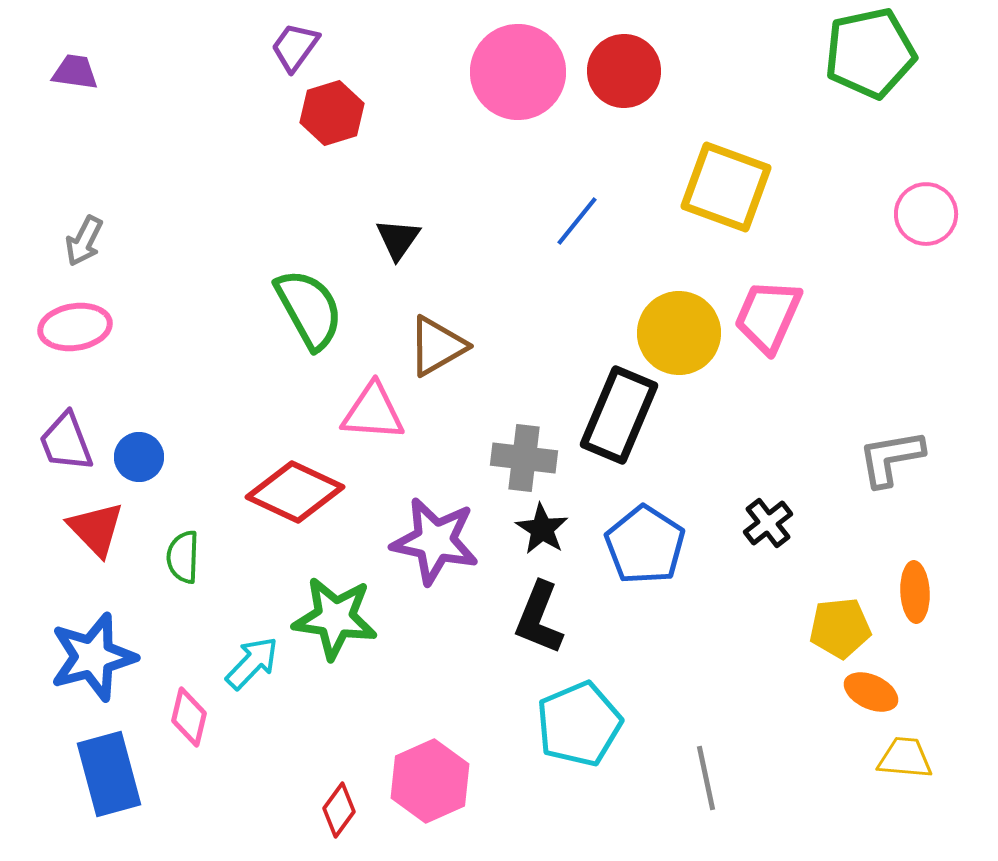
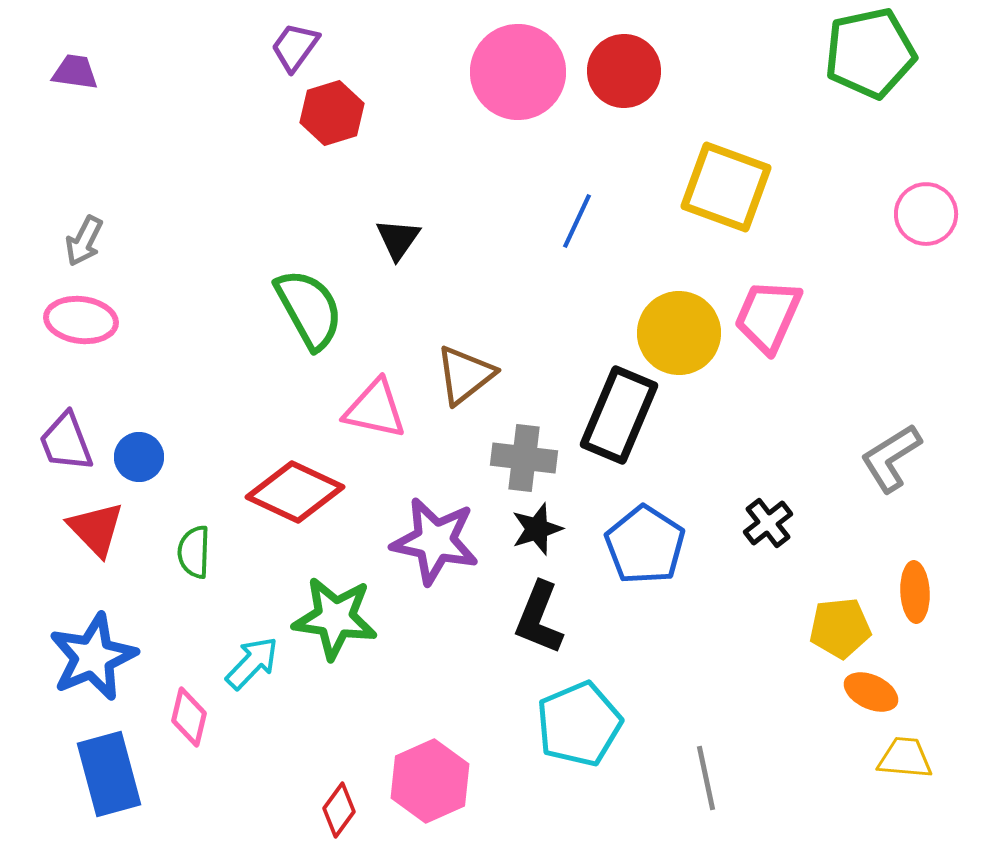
blue line at (577, 221): rotated 14 degrees counterclockwise
pink ellipse at (75, 327): moved 6 px right, 7 px up; rotated 16 degrees clockwise
brown triangle at (437, 346): moved 28 px right, 29 px down; rotated 8 degrees counterclockwise
pink triangle at (373, 412): moved 2 px right, 3 px up; rotated 8 degrees clockwise
gray L-shape at (891, 458): rotated 22 degrees counterclockwise
black star at (542, 529): moved 5 px left; rotated 22 degrees clockwise
green semicircle at (183, 557): moved 11 px right, 5 px up
blue star at (93, 657): rotated 8 degrees counterclockwise
